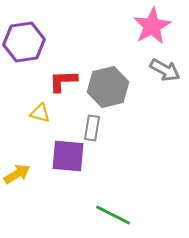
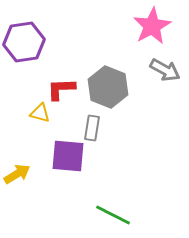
red L-shape: moved 2 px left, 8 px down
gray hexagon: rotated 24 degrees counterclockwise
